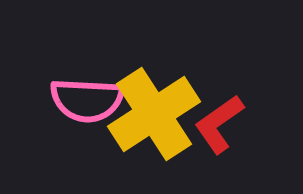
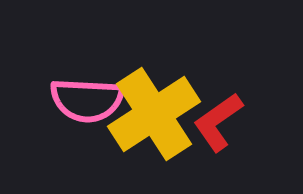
red L-shape: moved 1 px left, 2 px up
